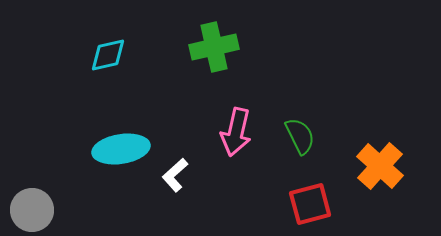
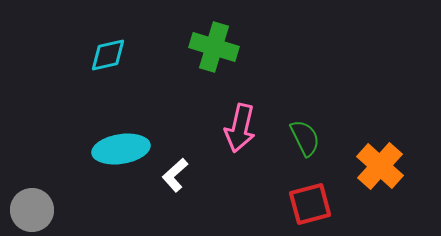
green cross: rotated 30 degrees clockwise
pink arrow: moved 4 px right, 4 px up
green semicircle: moved 5 px right, 2 px down
